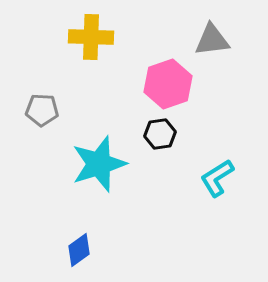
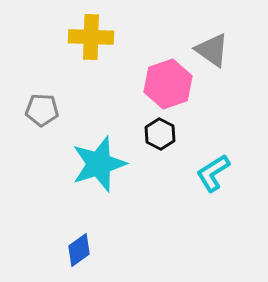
gray triangle: moved 10 px down; rotated 42 degrees clockwise
black hexagon: rotated 24 degrees counterclockwise
cyan L-shape: moved 4 px left, 5 px up
